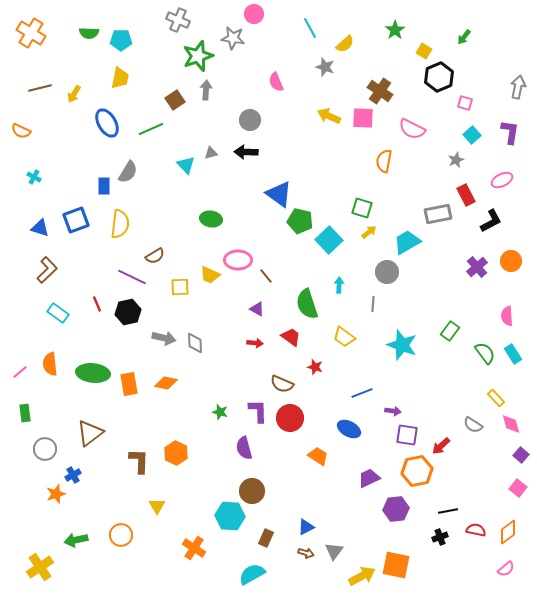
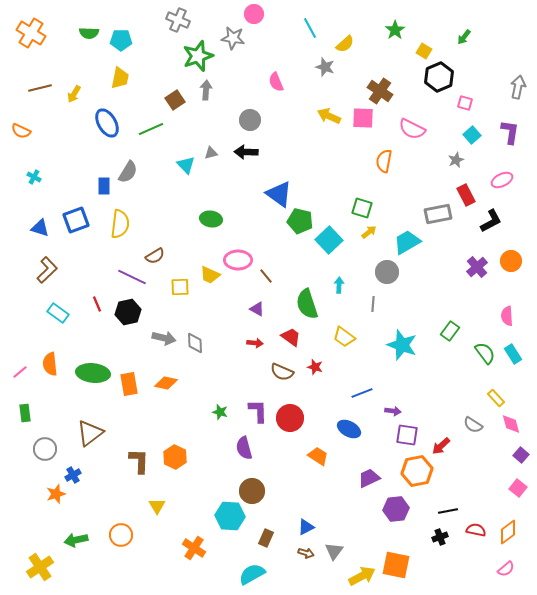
brown semicircle at (282, 384): moved 12 px up
orange hexagon at (176, 453): moved 1 px left, 4 px down
